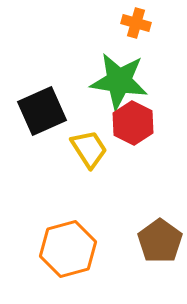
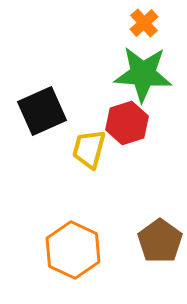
orange cross: moved 8 px right; rotated 32 degrees clockwise
green star: moved 24 px right, 7 px up; rotated 4 degrees counterclockwise
red hexagon: moved 6 px left; rotated 15 degrees clockwise
yellow trapezoid: rotated 132 degrees counterclockwise
orange hexagon: moved 5 px right, 1 px down; rotated 20 degrees counterclockwise
